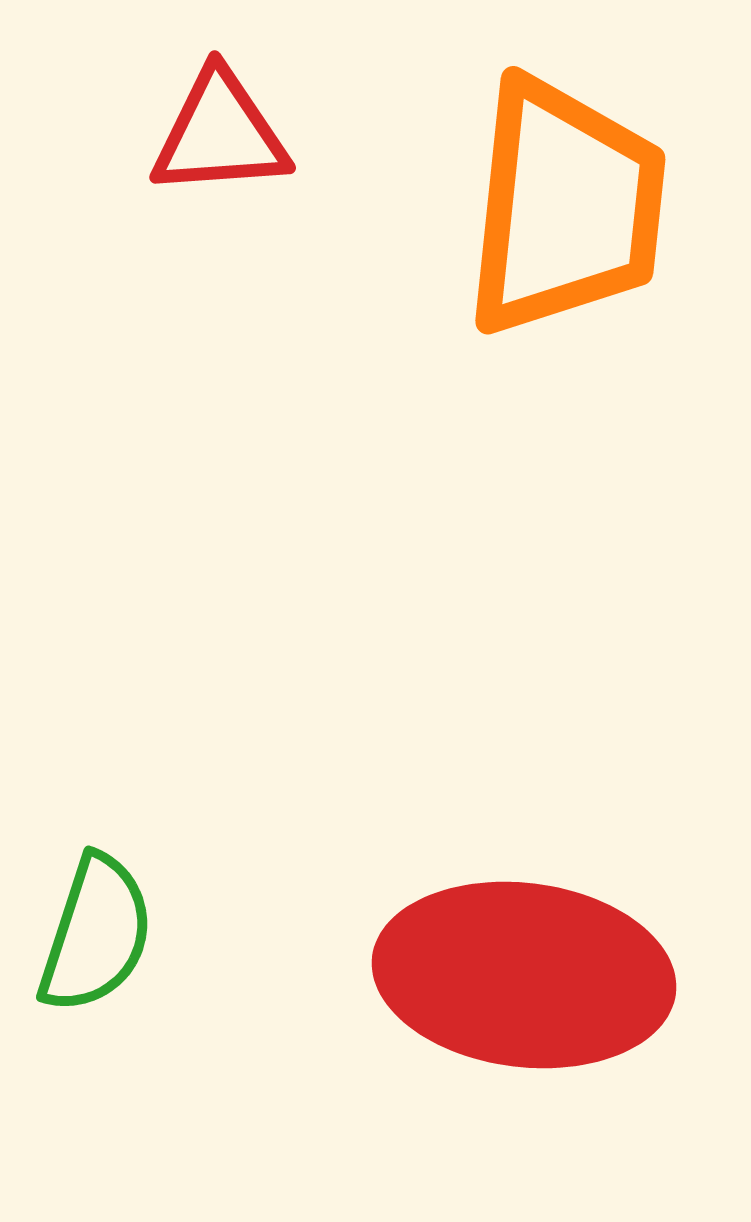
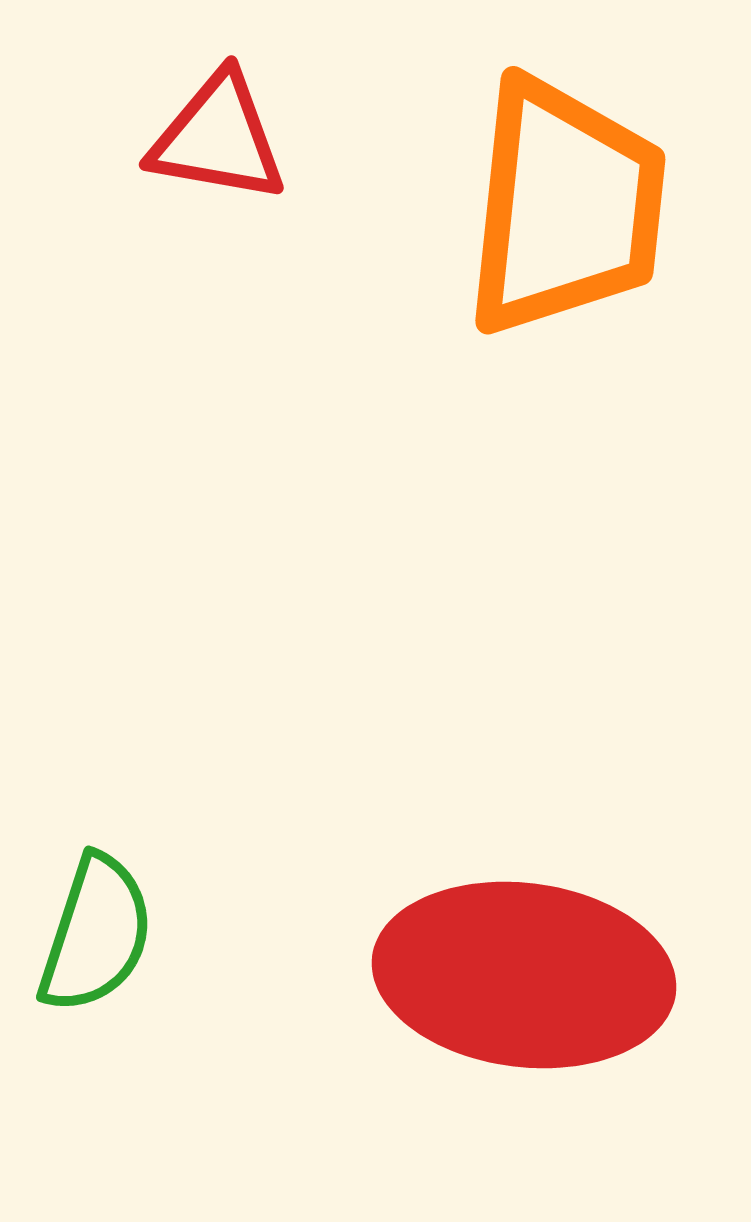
red triangle: moved 2 px left, 4 px down; rotated 14 degrees clockwise
